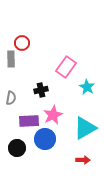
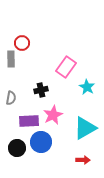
blue circle: moved 4 px left, 3 px down
